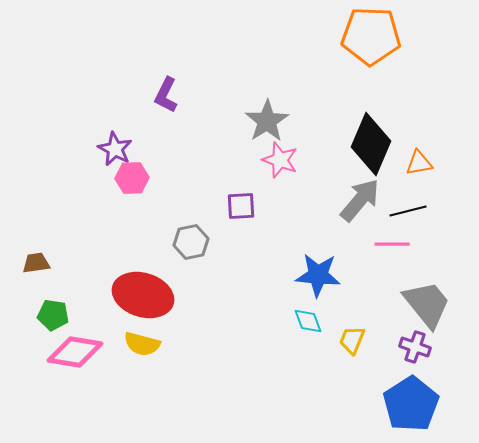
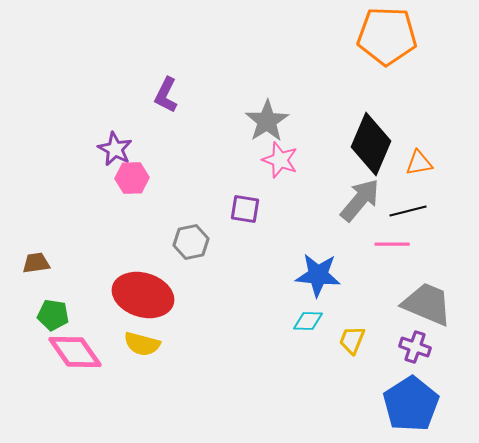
orange pentagon: moved 16 px right
purple square: moved 4 px right, 3 px down; rotated 12 degrees clockwise
gray trapezoid: rotated 28 degrees counterclockwise
cyan diamond: rotated 68 degrees counterclockwise
pink diamond: rotated 46 degrees clockwise
